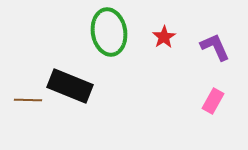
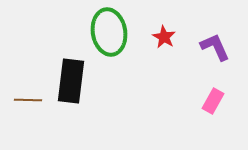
red star: rotated 10 degrees counterclockwise
black rectangle: moved 1 px right, 5 px up; rotated 75 degrees clockwise
